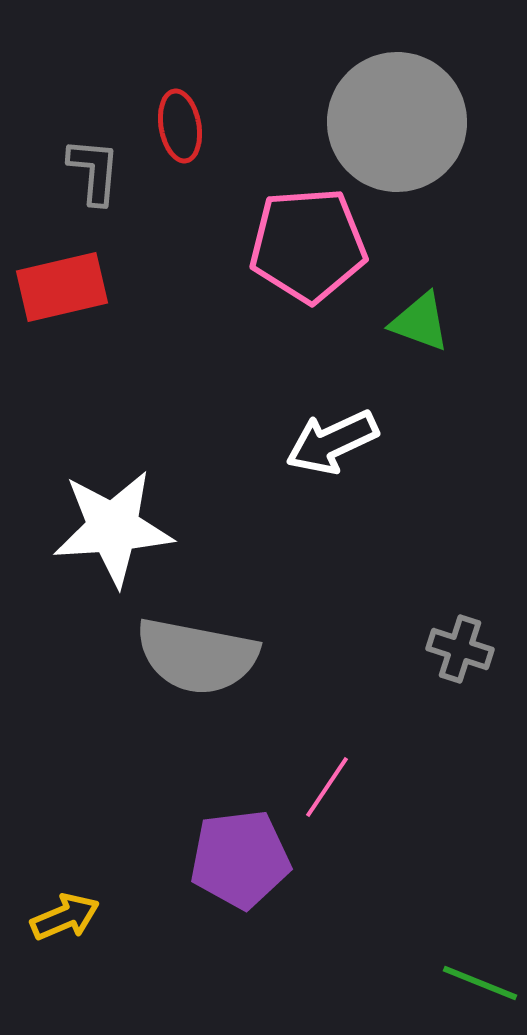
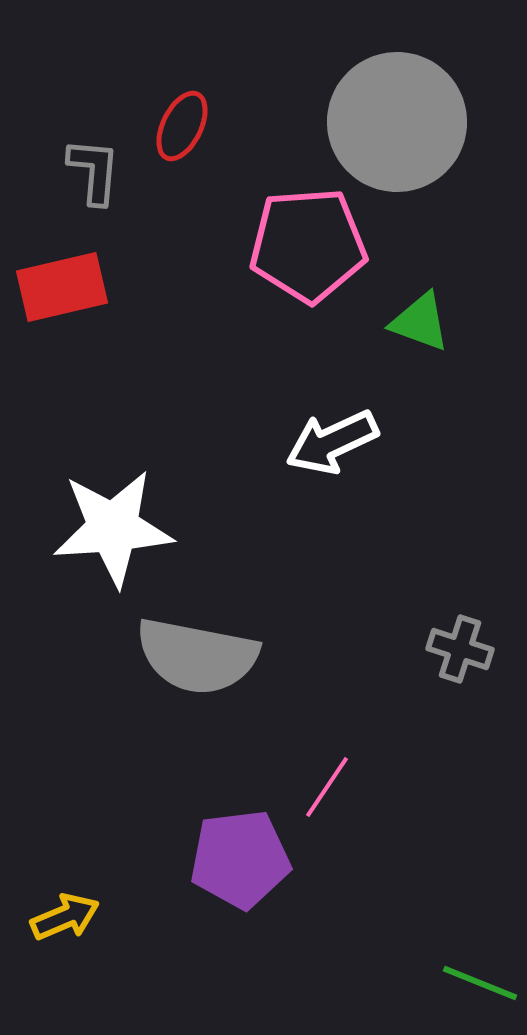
red ellipse: moved 2 px right; rotated 36 degrees clockwise
